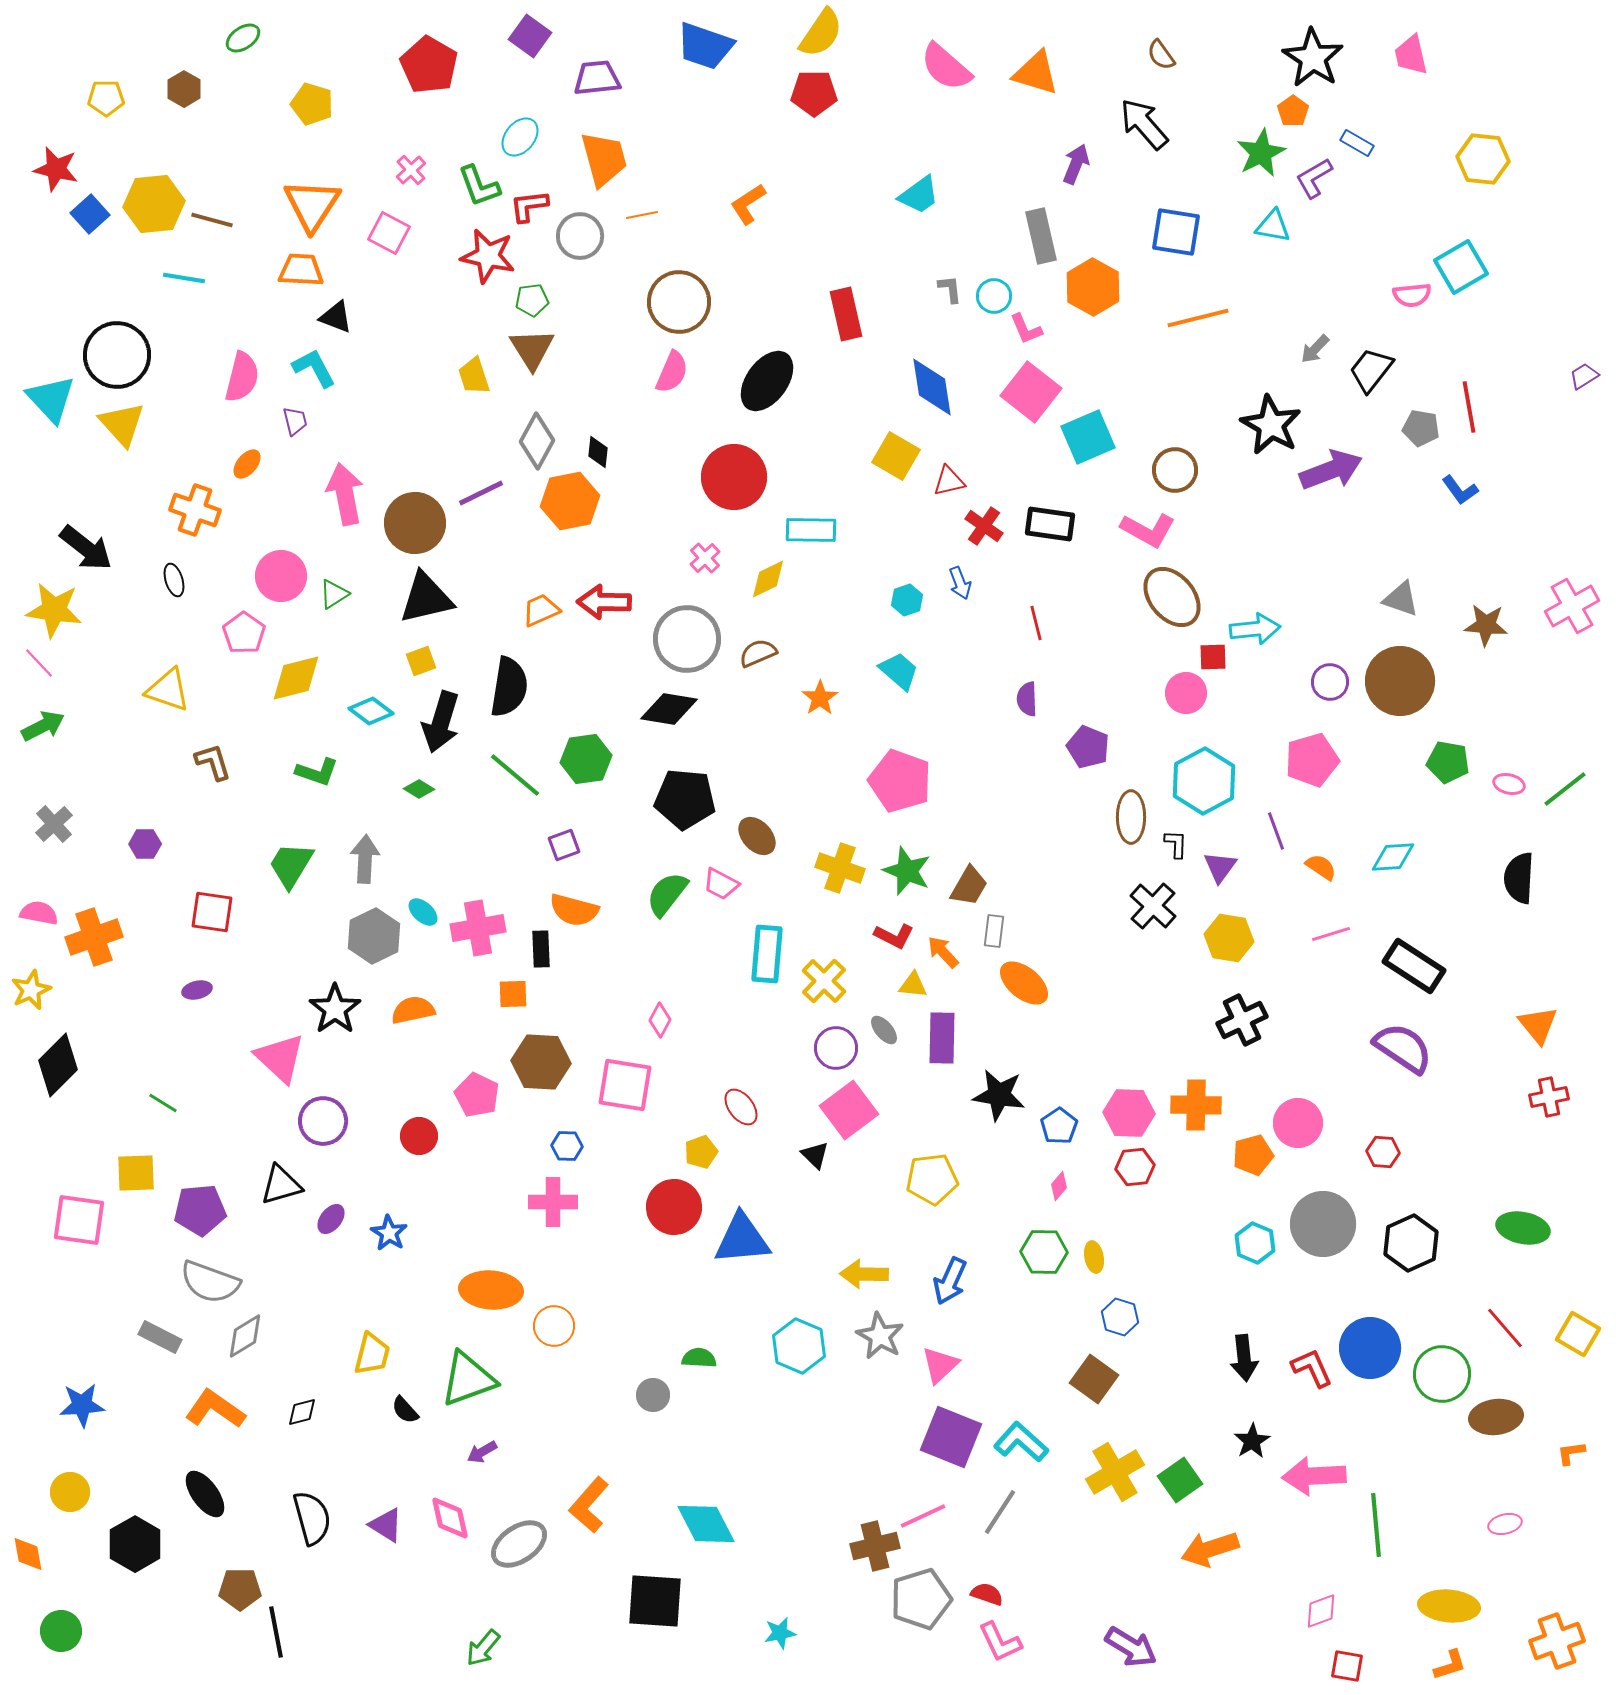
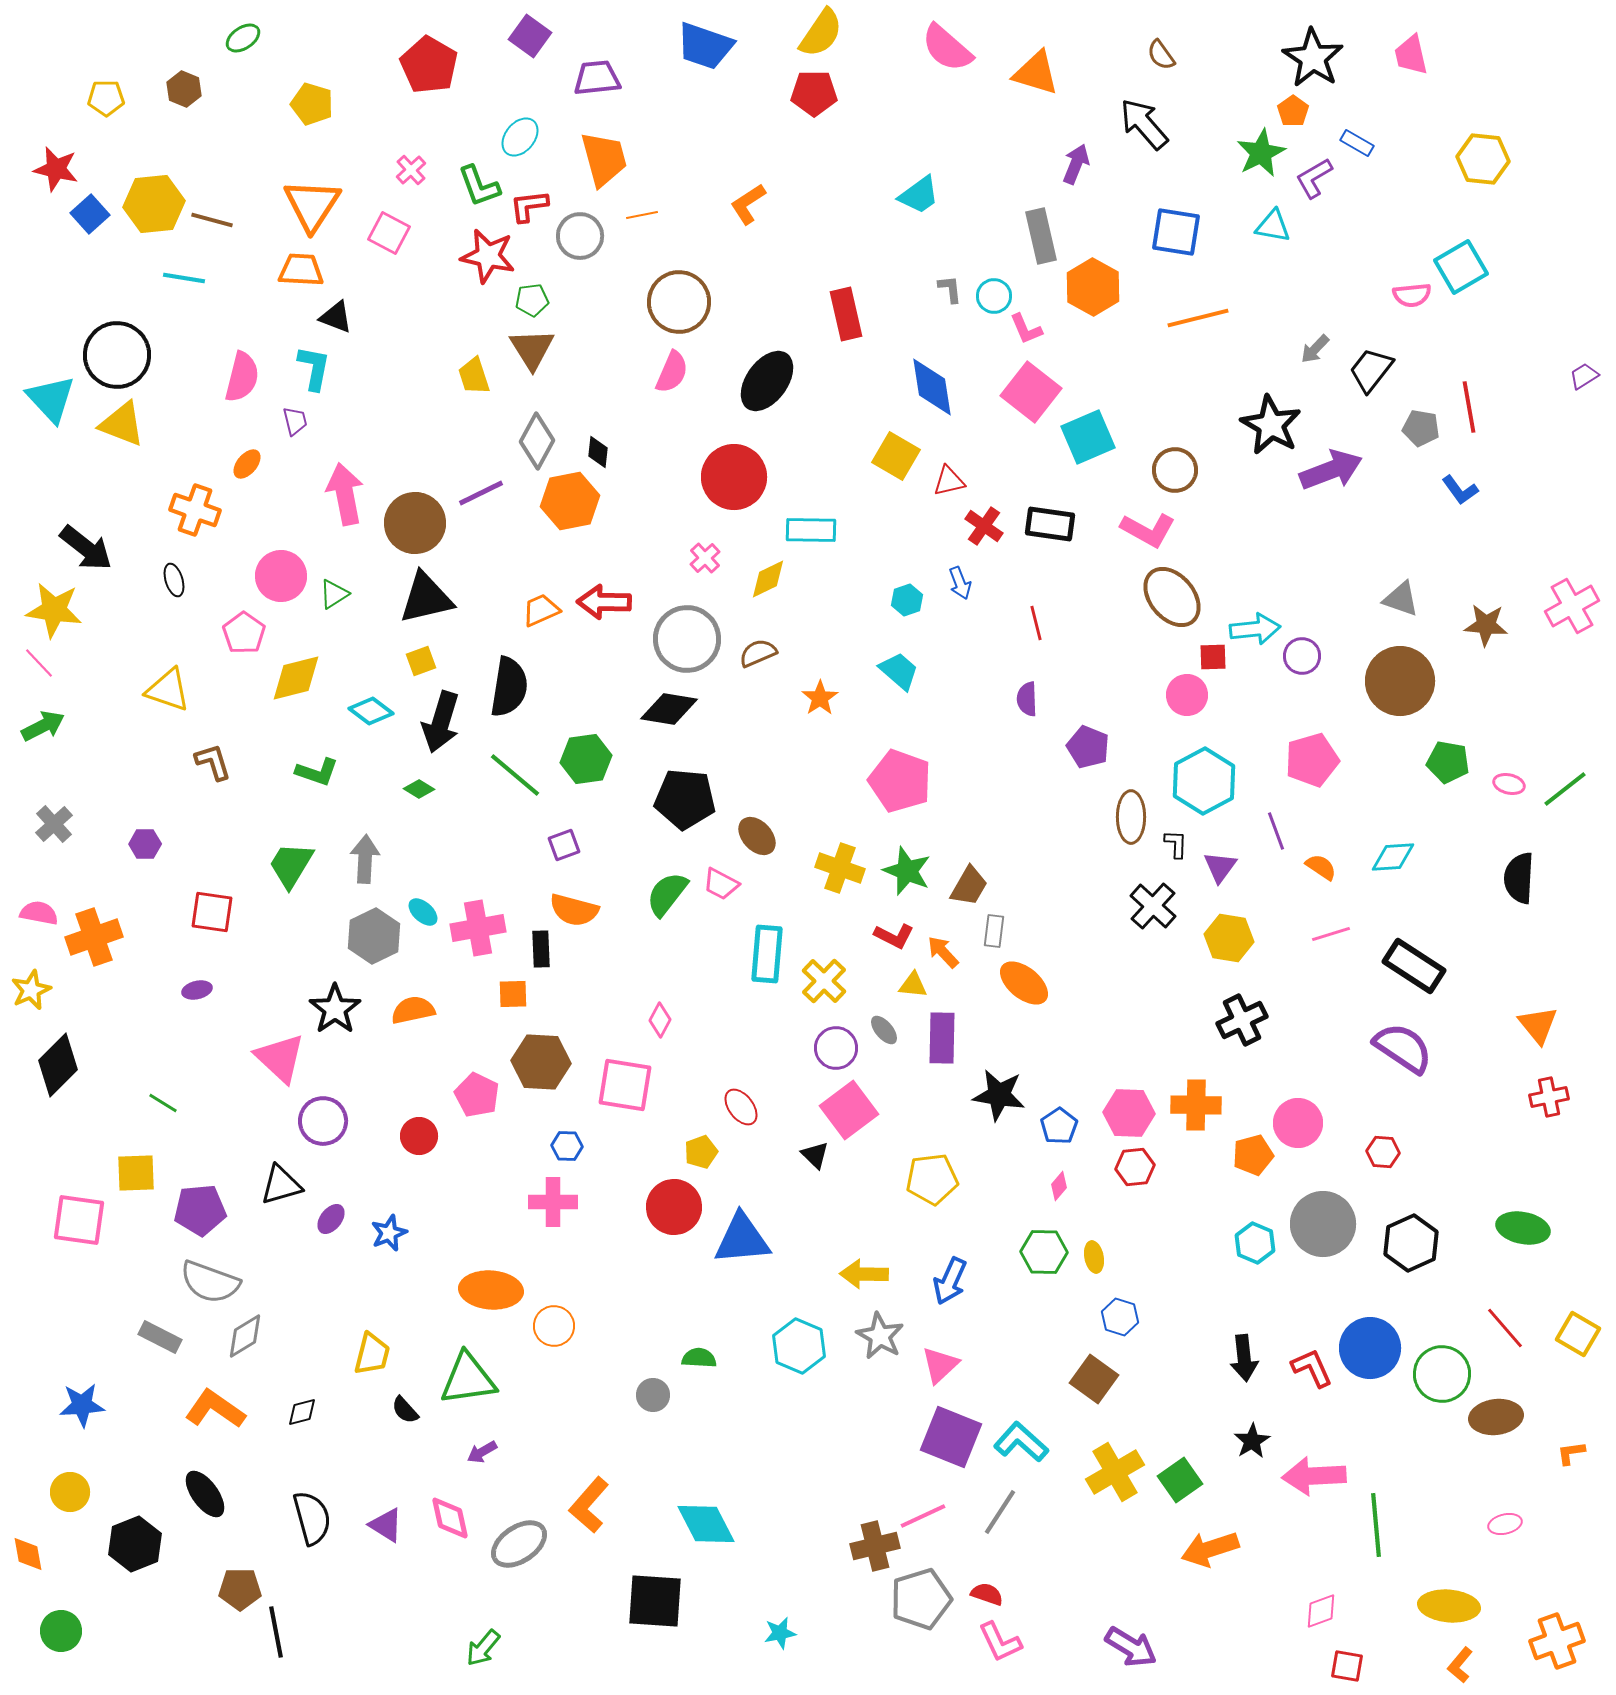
pink semicircle at (946, 67): moved 1 px right, 19 px up
brown hexagon at (184, 89): rotated 8 degrees counterclockwise
cyan L-shape at (314, 368): rotated 39 degrees clockwise
yellow triangle at (122, 424): rotated 27 degrees counterclockwise
purple circle at (1330, 682): moved 28 px left, 26 px up
pink circle at (1186, 693): moved 1 px right, 2 px down
blue star at (389, 1233): rotated 18 degrees clockwise
green triangle at (468, 1379): rotated 12 degrees clockwise
black hexagon at (135, 1544): rotated 8 degrees clockwise
orange L-shape at (1450, 1665): moved 10 px right; rotated 147 degrees clockwise
